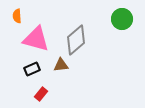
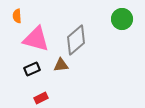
red rectangle: moved 4 px down; rotated 24 degrees clockwise
